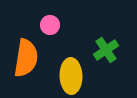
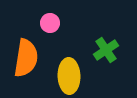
pink circle: moved 2 px up
yellow ellipse: moved 2 px left
